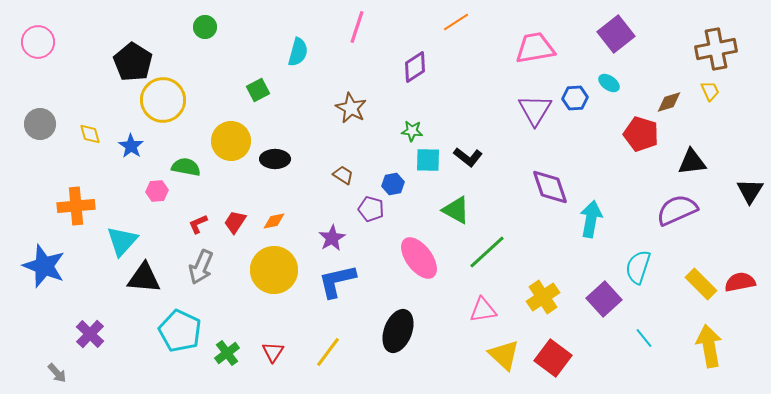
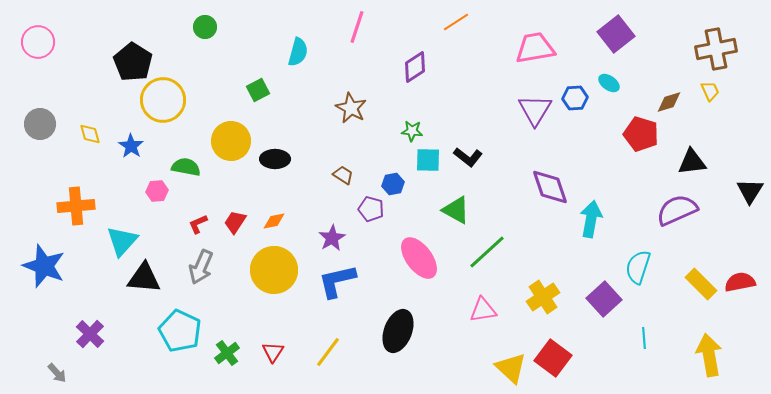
cyan line at (644, 338): rotated 35 degrees clockwise
yellow arrow at (709, 346): moved 9 px down
yellow triangle at (504, 355): moved 7 px right, 13 px down
